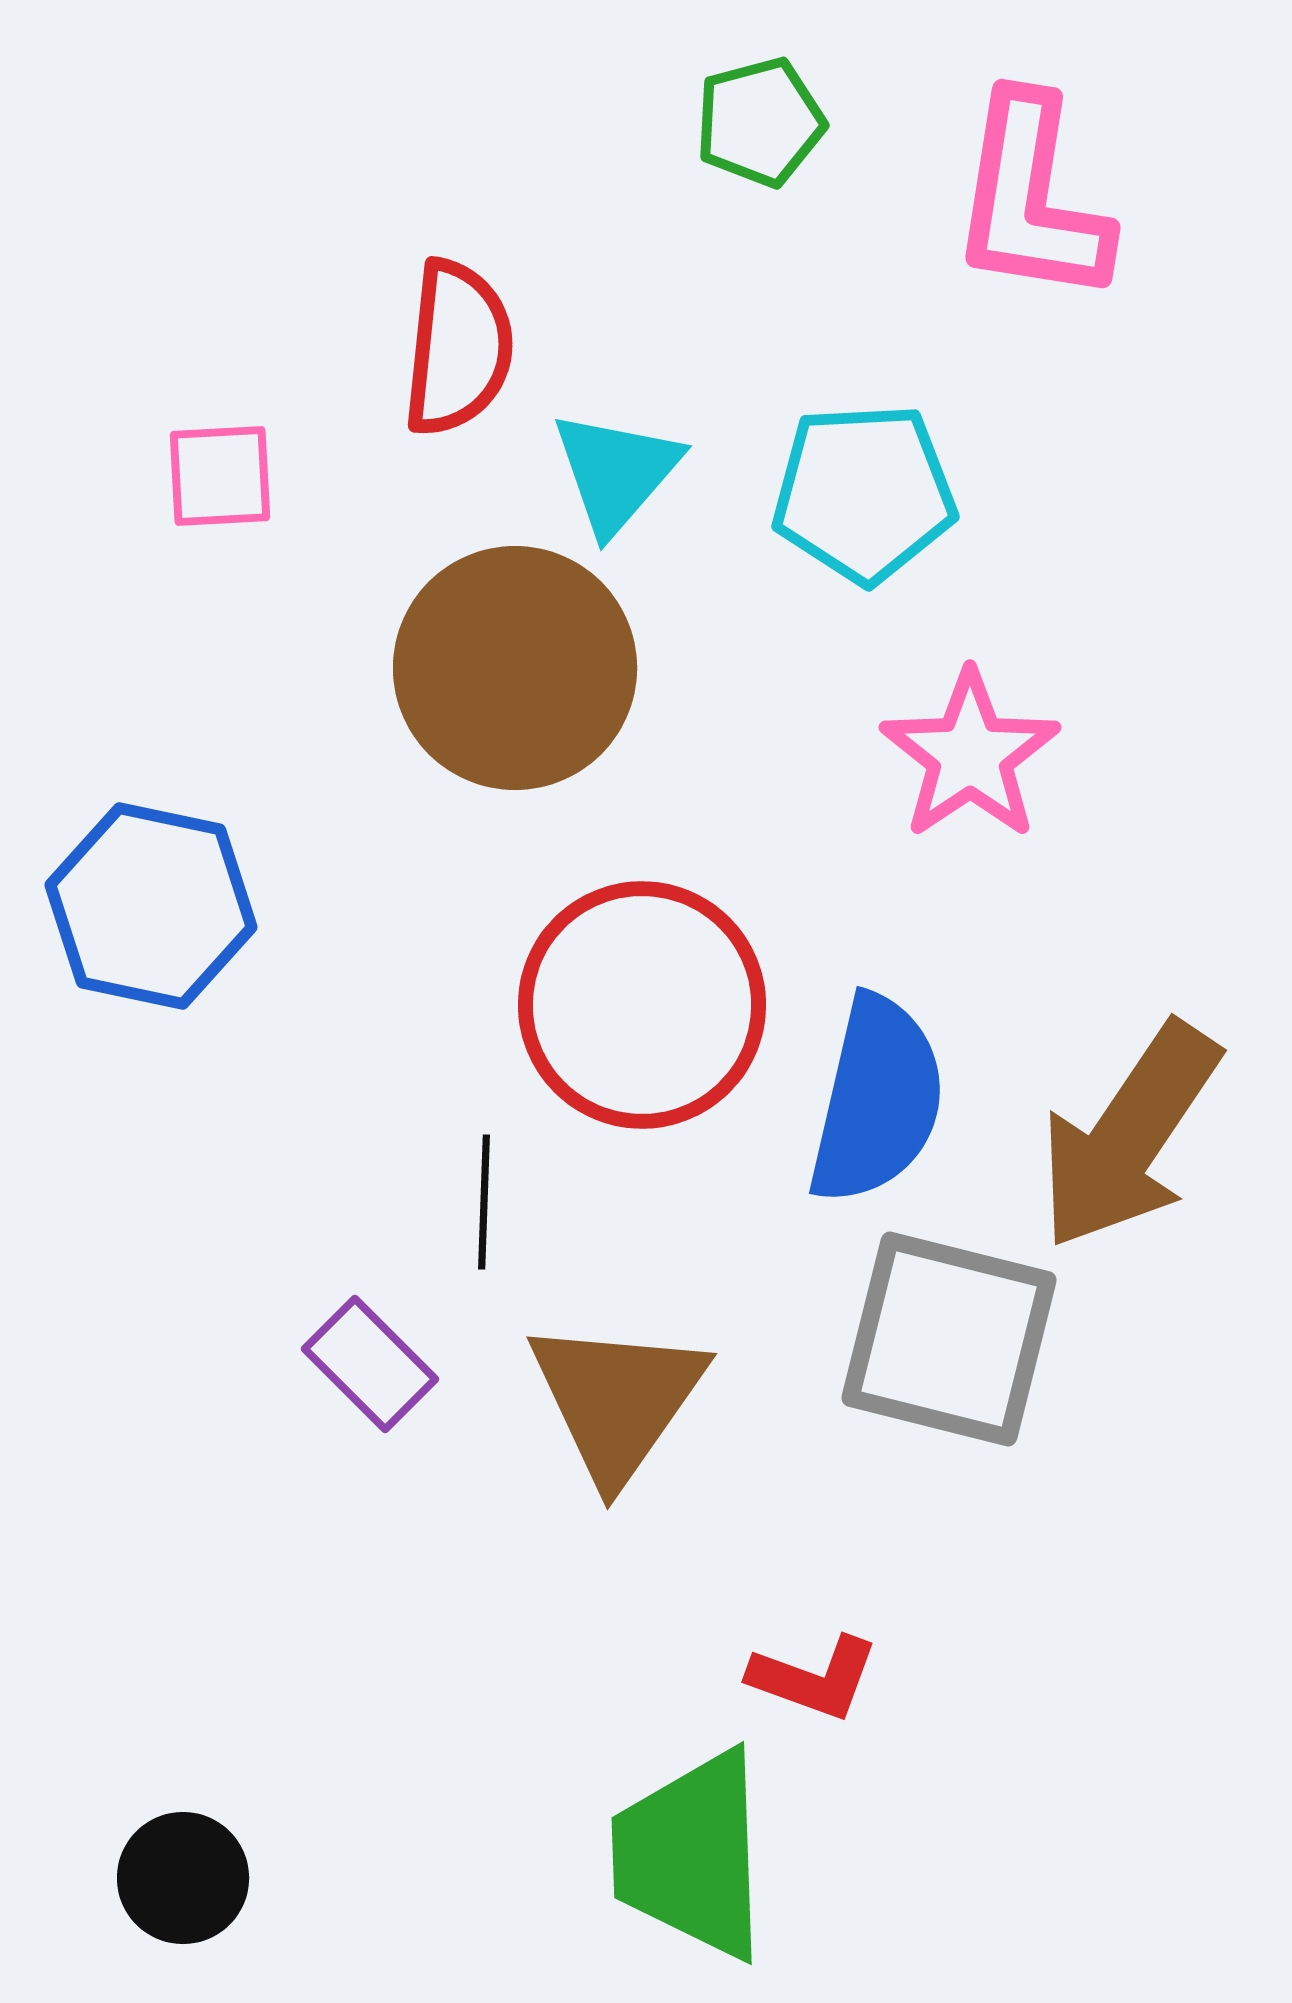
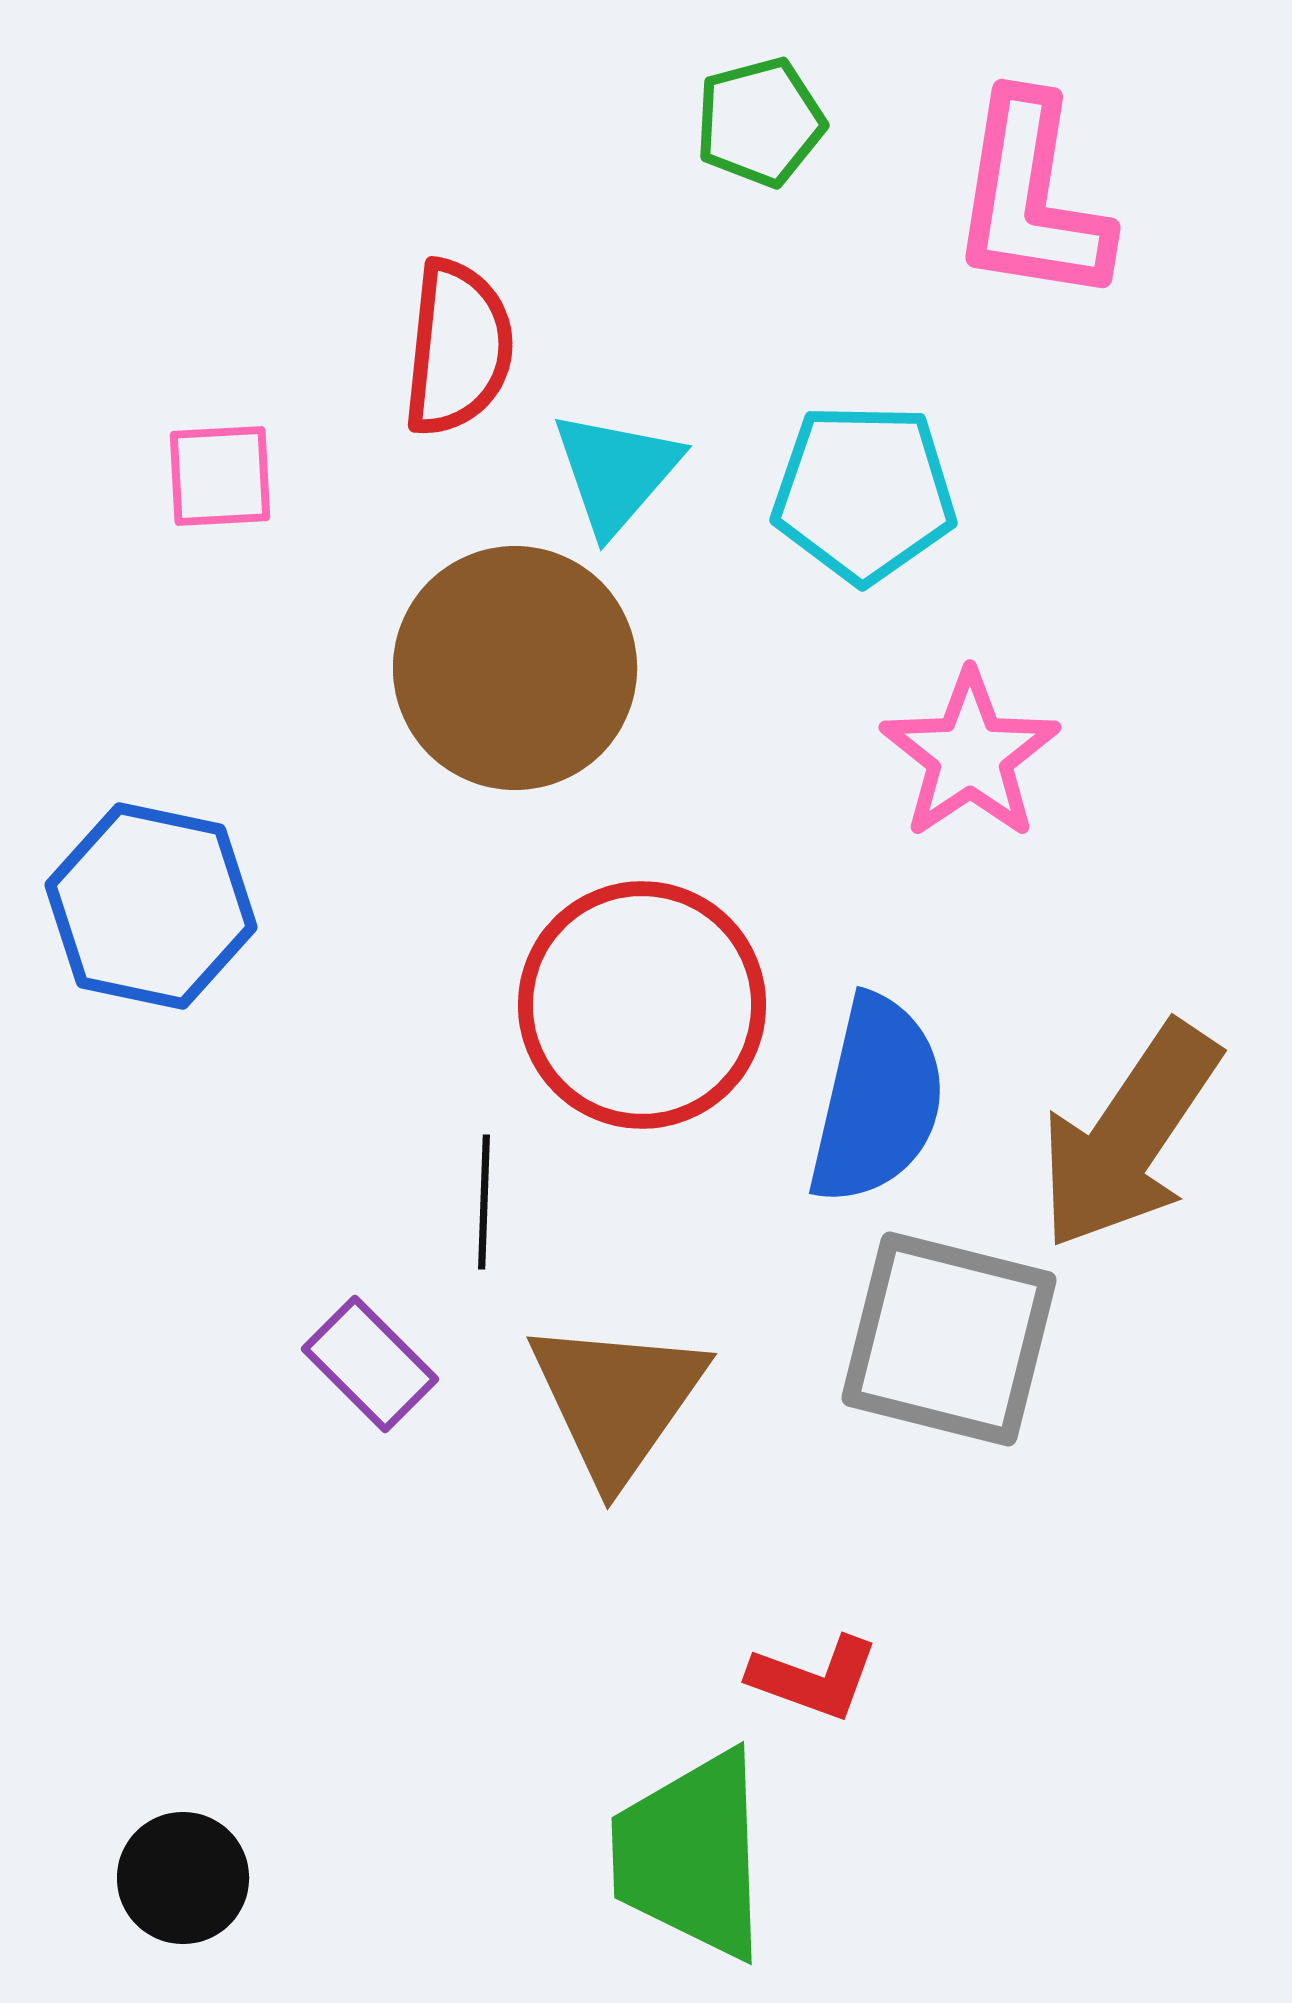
cyan pentagon: rotated 4 degrees clockwise
